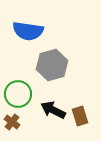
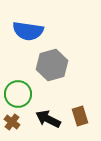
black arrow: moved 5 px left, 9 px down
